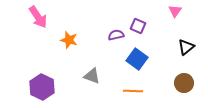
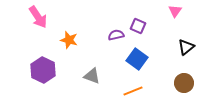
purple hexagon: moved 1 px right, 17 px up
orange line: rotated 24 degrees counterclockwise
